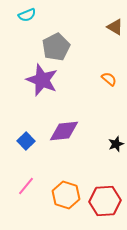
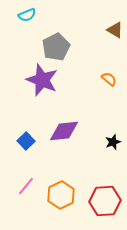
brown triangle: moved 3 px down
black star: moved 3 px left, 2 px up
orange hexagon: moved 5 px left; rotated 16 degrees clockwise
